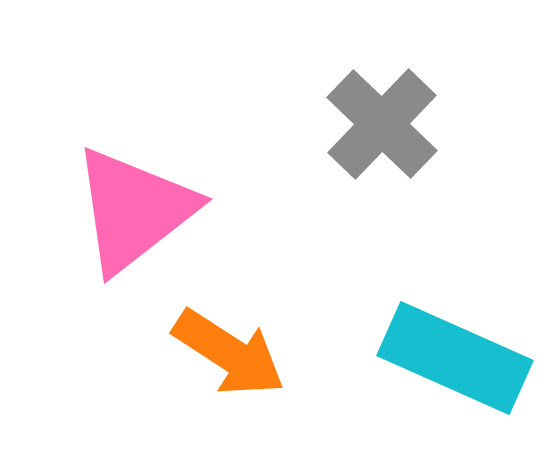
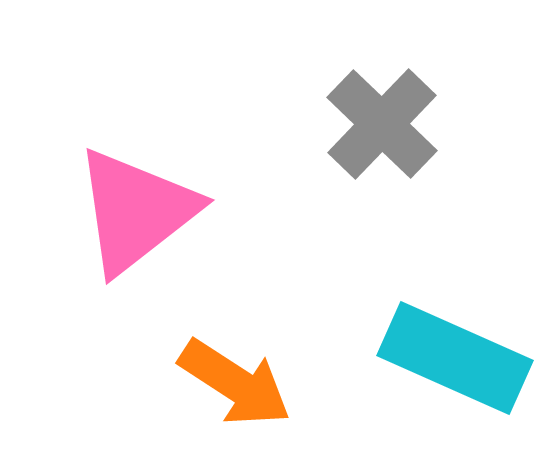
pink triangle: moved 2 px right, 1 px down
orange arrow: moved 6 px right, 30 px down
